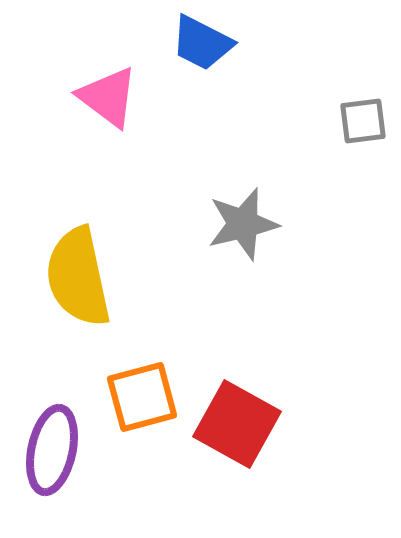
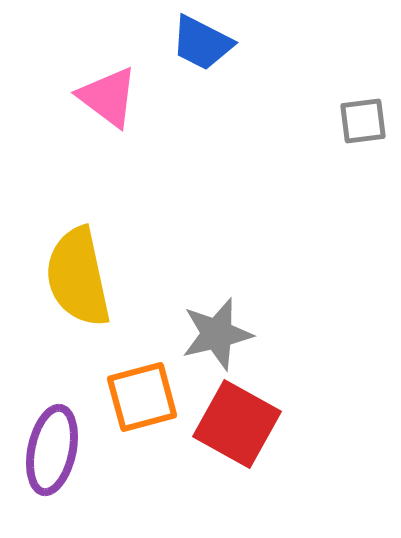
gray star: moved 26 px left, 110 px down
